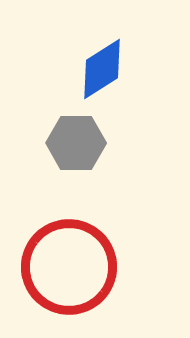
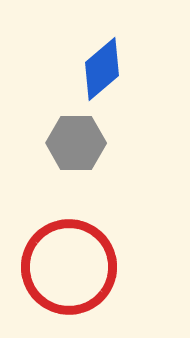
blue diamond: rotated 8 degrees counterclockwise
